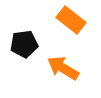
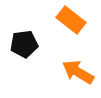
orange arrow: moved 15 px right, 4 px down
